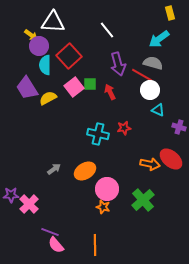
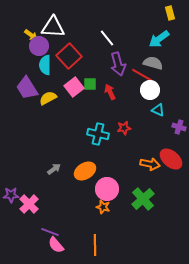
white triangle: moved 5 px down
white line: moved 8 px down
green cross: moved 1 px up
